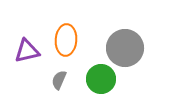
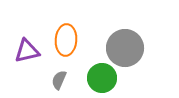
green circle: moved 1 px right, 1 px up
